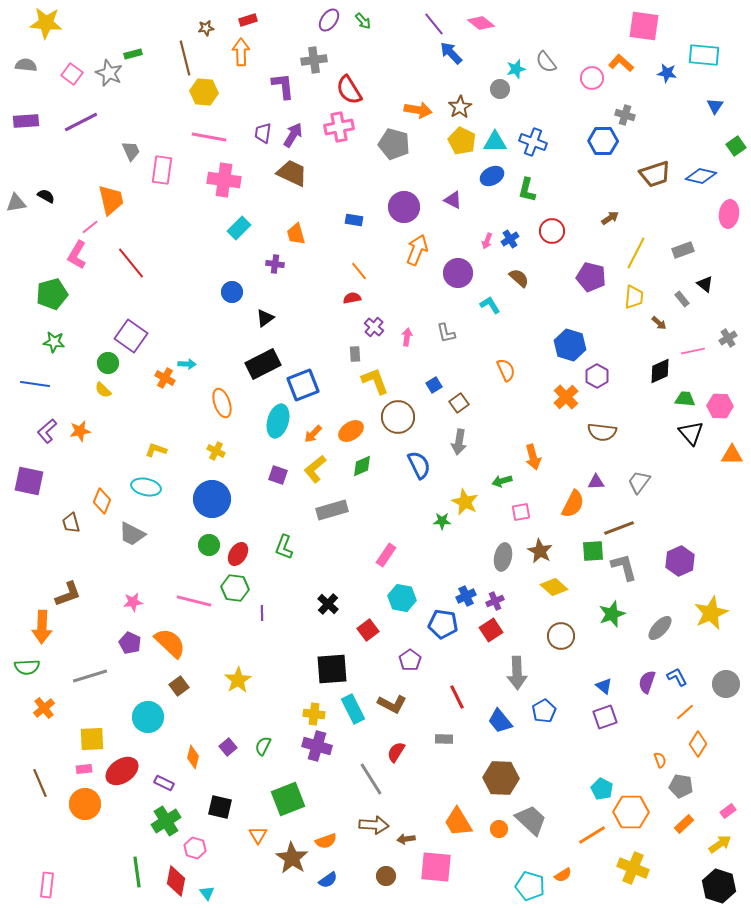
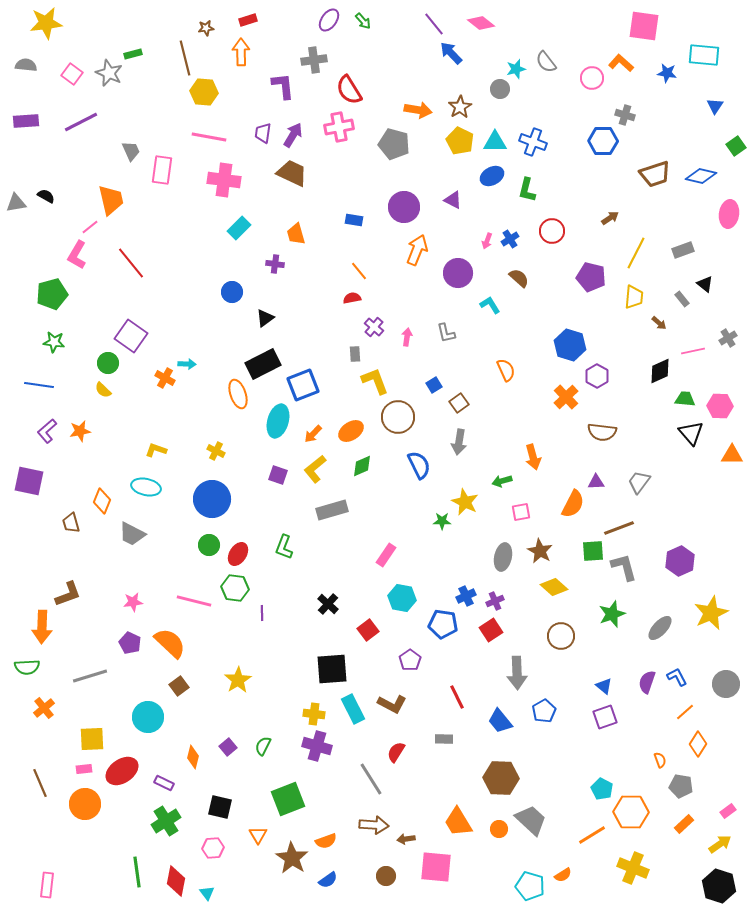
yellow star at (46, 23): rotated 12 degrees counterclockwise
yellow pentagon at (462, 141): moved 2 px left
blue line at (35, 384): moved 4 px right, 1 px down
orange ellipse at (222, 403): moved 16 px right, 9 px up
pink hexagon at (195, 848): moved 18 px right; rotated 20 degrees counterclockwise
